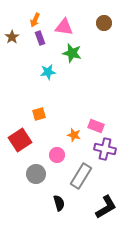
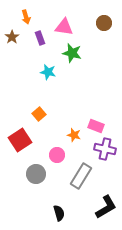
orange arrow: moved 9 px left, 3 px up; rotated 40 degrees counterclockwise
cyan star: rotated 21 degrees clockwise
orange square: rotated 24 degrees counterclockwise
black semicircle: moved 10 px down
